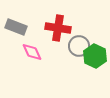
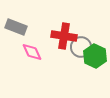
red cross: moved 6 px right, 8 px down
gray circle: moved 2 px right, 1 px down
